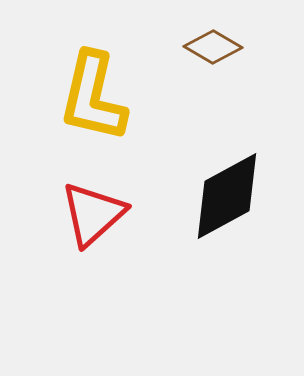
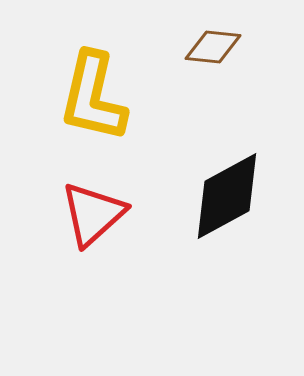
brown diamond: rotated 24 degrees counterclockwise
